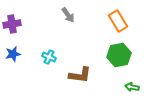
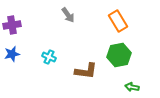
purple cross: moved 1 px down
blue star: moved 1 px left
brown L-shape: moved 6 px right, 4 px up
